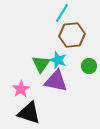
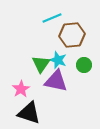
cyan line: moved 10 px left, 5 px down; rotated 36 degrees clockwise
green circle: moved 5 px left, 1 px up
